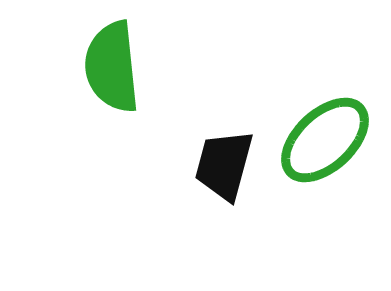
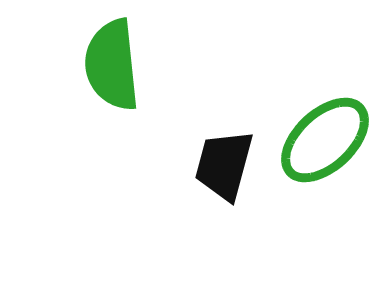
green semicircle: moved 2 px up
